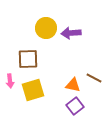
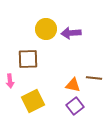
yellow circle: moved 1 px down
brown line: rotated 21 degrees counterclockwise
yellow square: moved 11 px down; rotated 10 degrees counterclockwise
